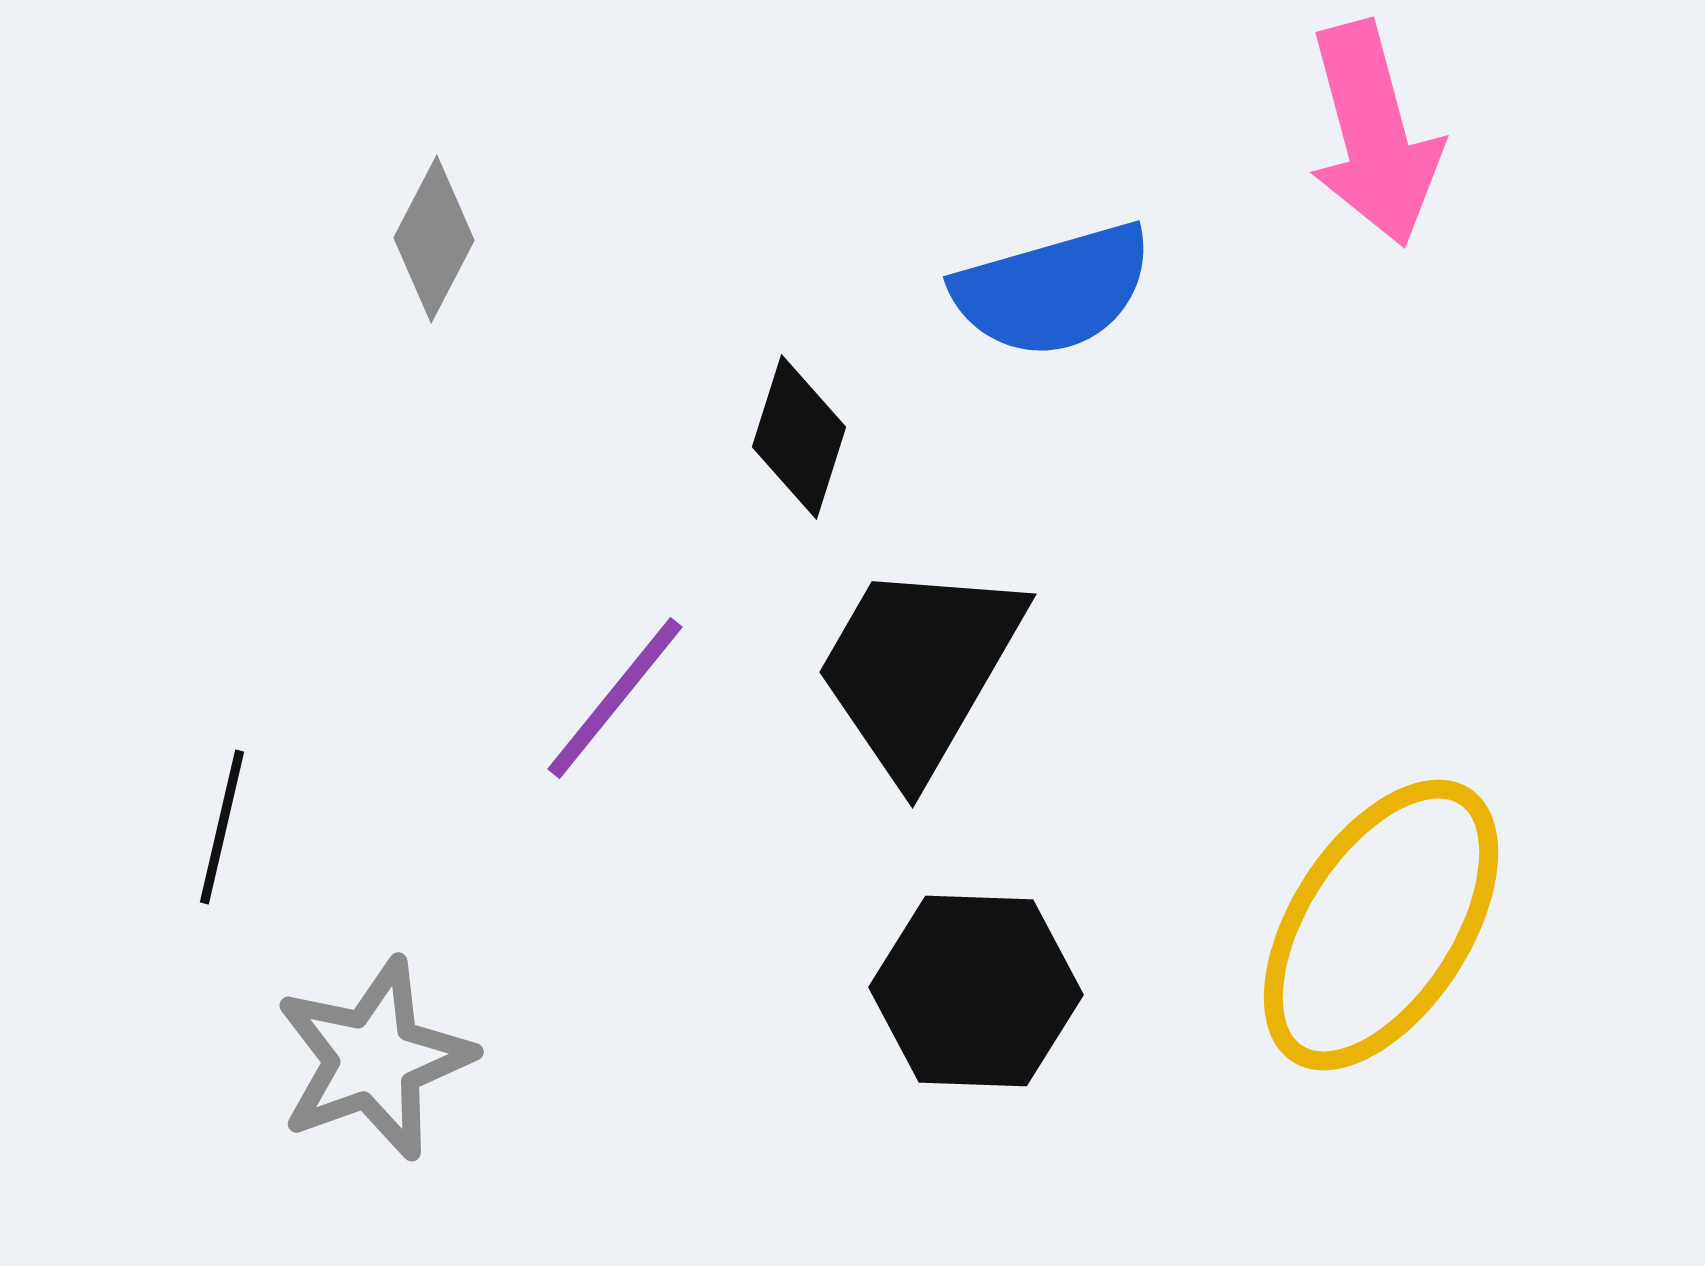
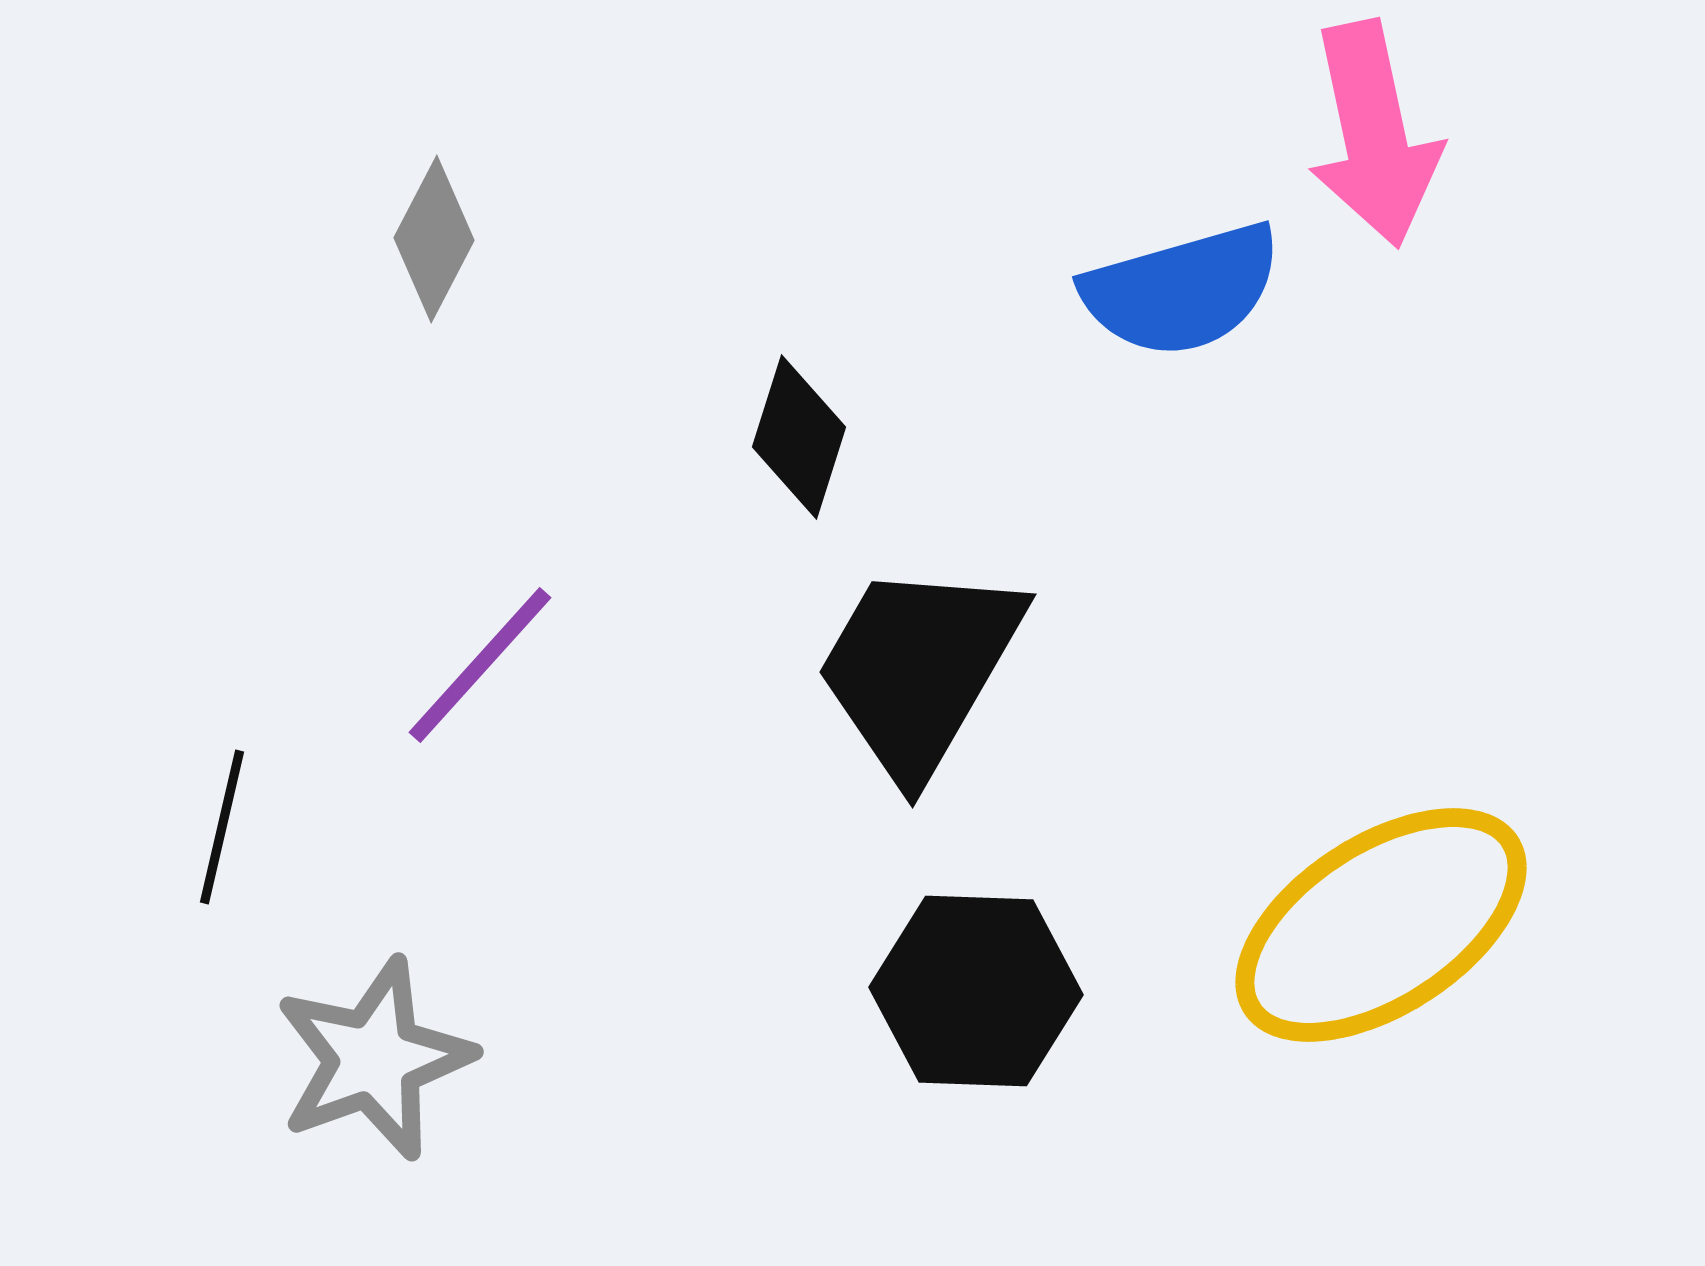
pink arrow: rotated 3 degrees clockwise
blue semicircle: moved 129 px right
purple line: moved 135 px left, 33 px up; rotated 3 degrees clockwise
yellow ellipse: rotated 24 degrees clockwise
